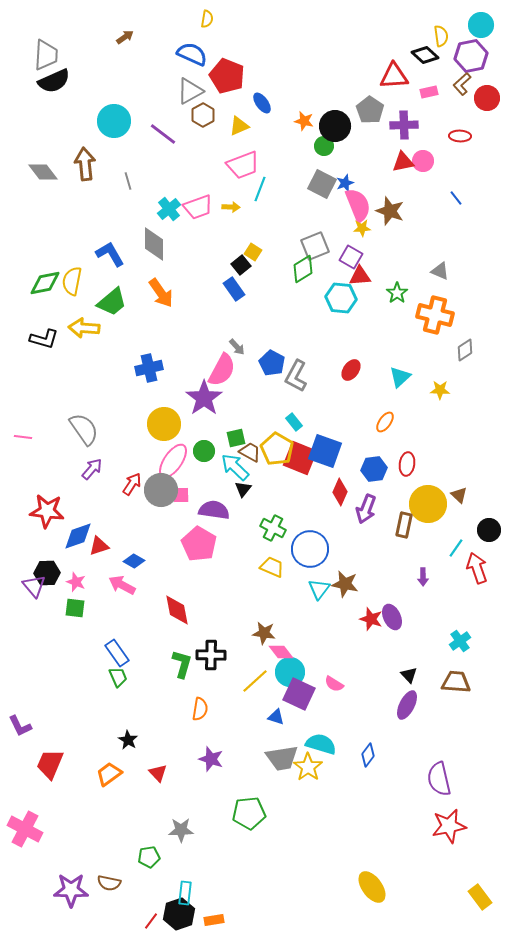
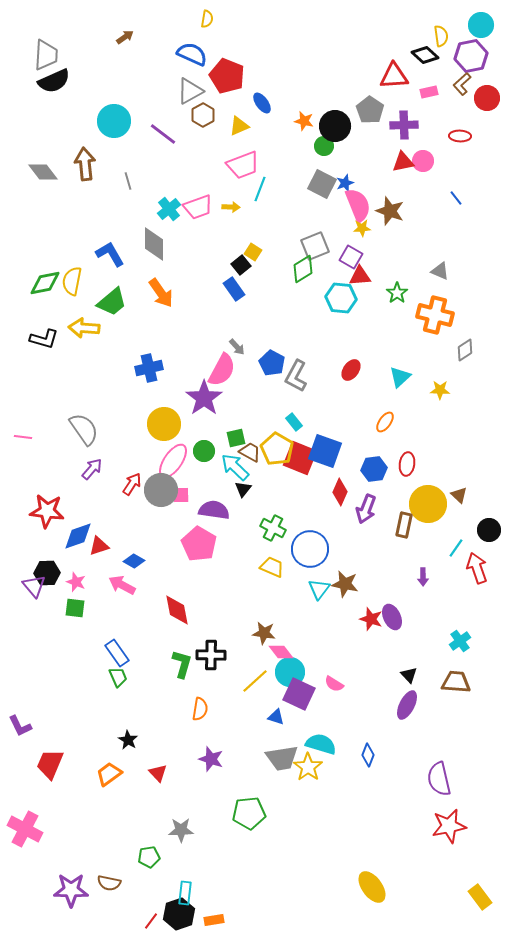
blue diamond at (368, 755): rotated 15 degrees counterclockwise
